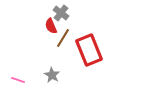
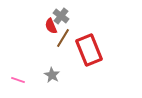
gray cross: moved 3 px down
